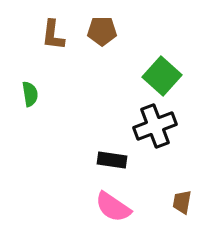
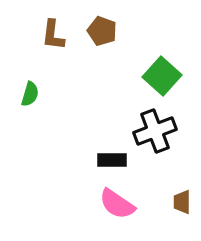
brown pentagon: rotated 20 degrees clockwise
green semicircle: rotated 25 degrees clockwise
black cross: moved 5 px down
black rectangle: rotated 8 degrees counterclockwise
brown trapezoid: rotated 10 degrees counterclockwise
pink semicircle: moved 4 px right, 3 px up
